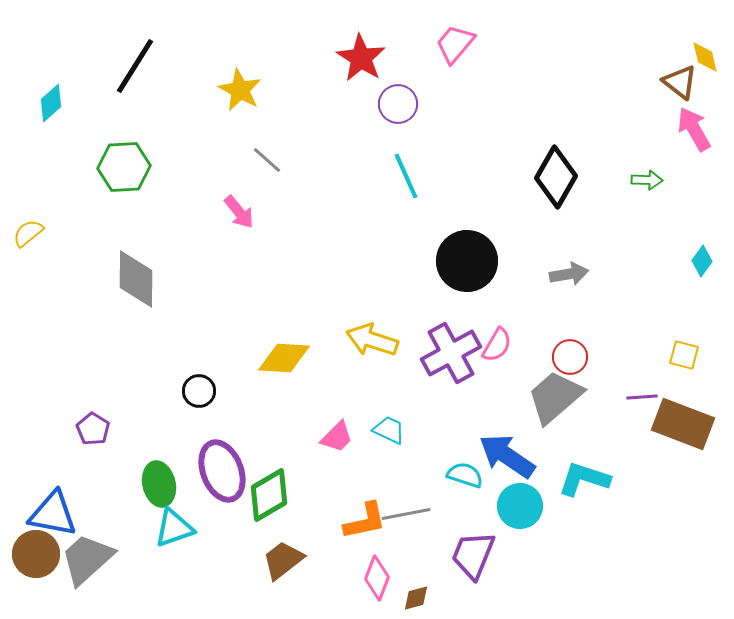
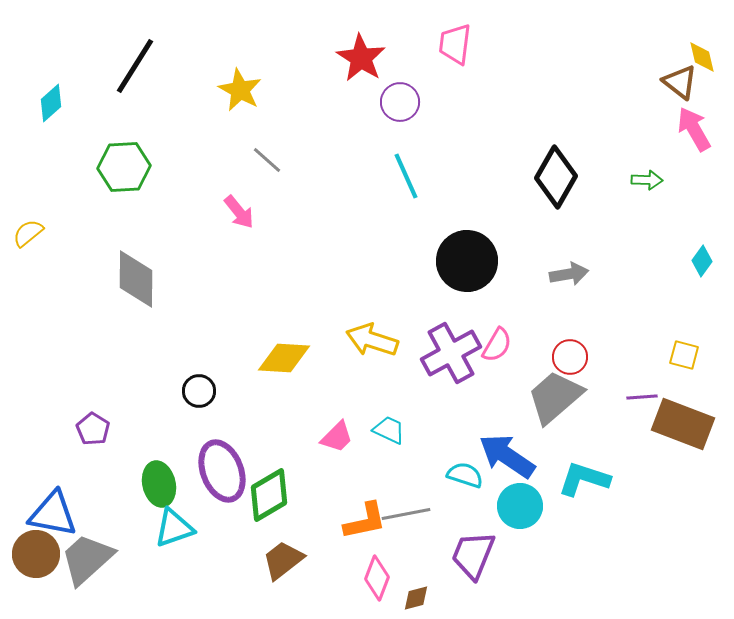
pink trapezoid at (455, 44): rotated 33 degrees counterclockwise
yellow diamond at (705, 57): moved 3 px left
purple circle at (398, 104): moved 2 px right, 2 px up
